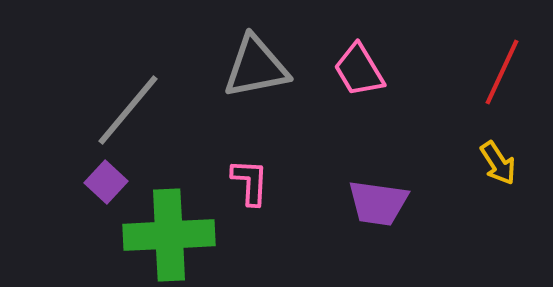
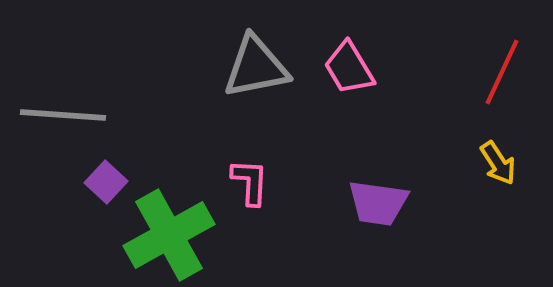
pink trapezoid: moved 10 px left, 2 px up
gray line: moved 65 px left, 5 px down; rotated 54 degrees clockwise
green cross: rotated 26 degrees counterclockwise
